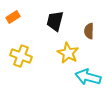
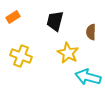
brown semicircle: moved 2 px right, 1 px down
